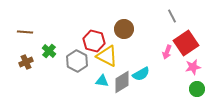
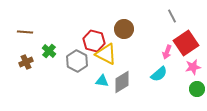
yellow triangle: moved 1 px left, 2 px up
cyan semicircle: moved 18 px right; rotated 12 degrees counterclockwise
